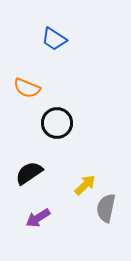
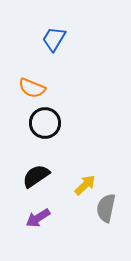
blue trapezoid: rotated 88 degrees clockwise
orange semicircle: moved 5 px right
black circle: moved 12 px left
black semicircle: moved 7 px right, 3 px down
